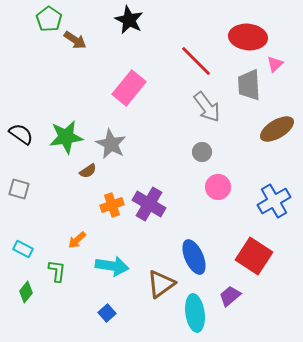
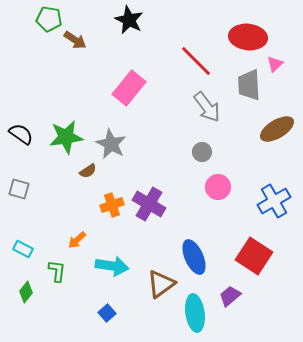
green pentagon: rotated 25 degrees counterclockwise
